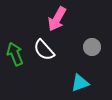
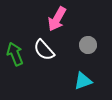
gray circle: moved 4 px left, 2 px up
cyan triangle: moved 3 px right, 2 px up
